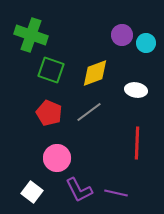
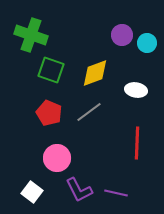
cyan circle: moved 1 px right
